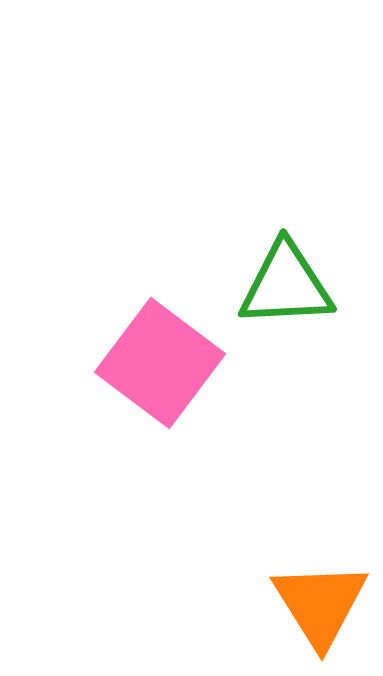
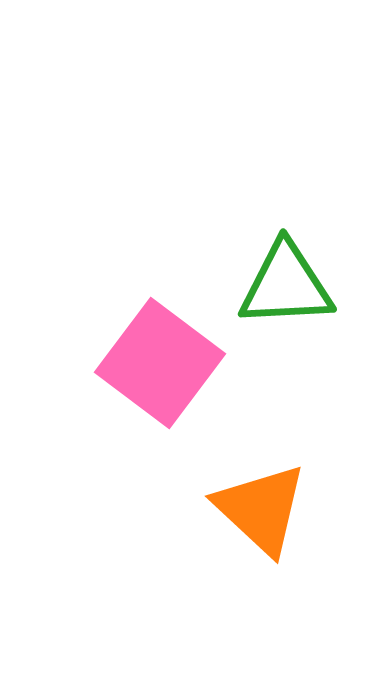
orange triangle: moved 59 px left, 95 px up; rotated 15 degrees counterclockwise
